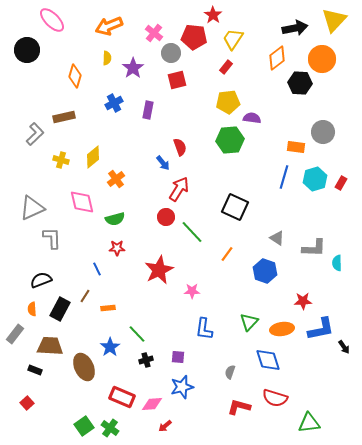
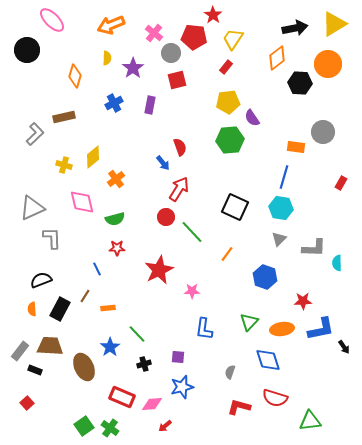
yellow triangle at (334, 20): moved 4 px down; rotated 16 degrees clockwise
orange arrow at (109, 26): moved 2 px right, 1 px up
orange circle at (322, 59): moved 6 px right, 5 px down
purple rectangle at (148, 110): moved 2 px right, 5 px up
purple semicircle at (252, 118): rotated 132 degrees counterclockwise
yellow cross at (61, 160): moved 3 px right, 5 px down
cyan hexagon at (315, 179): moved 34 px left, 29 px down; rotated 25 degrees clockwise
gray triangle at (277, 238): moved 2 px right, 1 px down; rotated 42 degrees clockwise
blue hexagon at (265, 271): moved 6 px down
gray rectangle at (15, 334): moved 5 px right, 17 px down
black cross at (146, 360): moved 2 px left, 4 px down
green triangle at (309, 423): moved 1 px right, 2 px up
